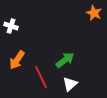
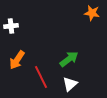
orange star: moved 2 px left; rotated 14 degrees counterclockwise
white cross: rotated 24 degrees counterclockwise
green arrow: moved 4 px right, 1 px up
